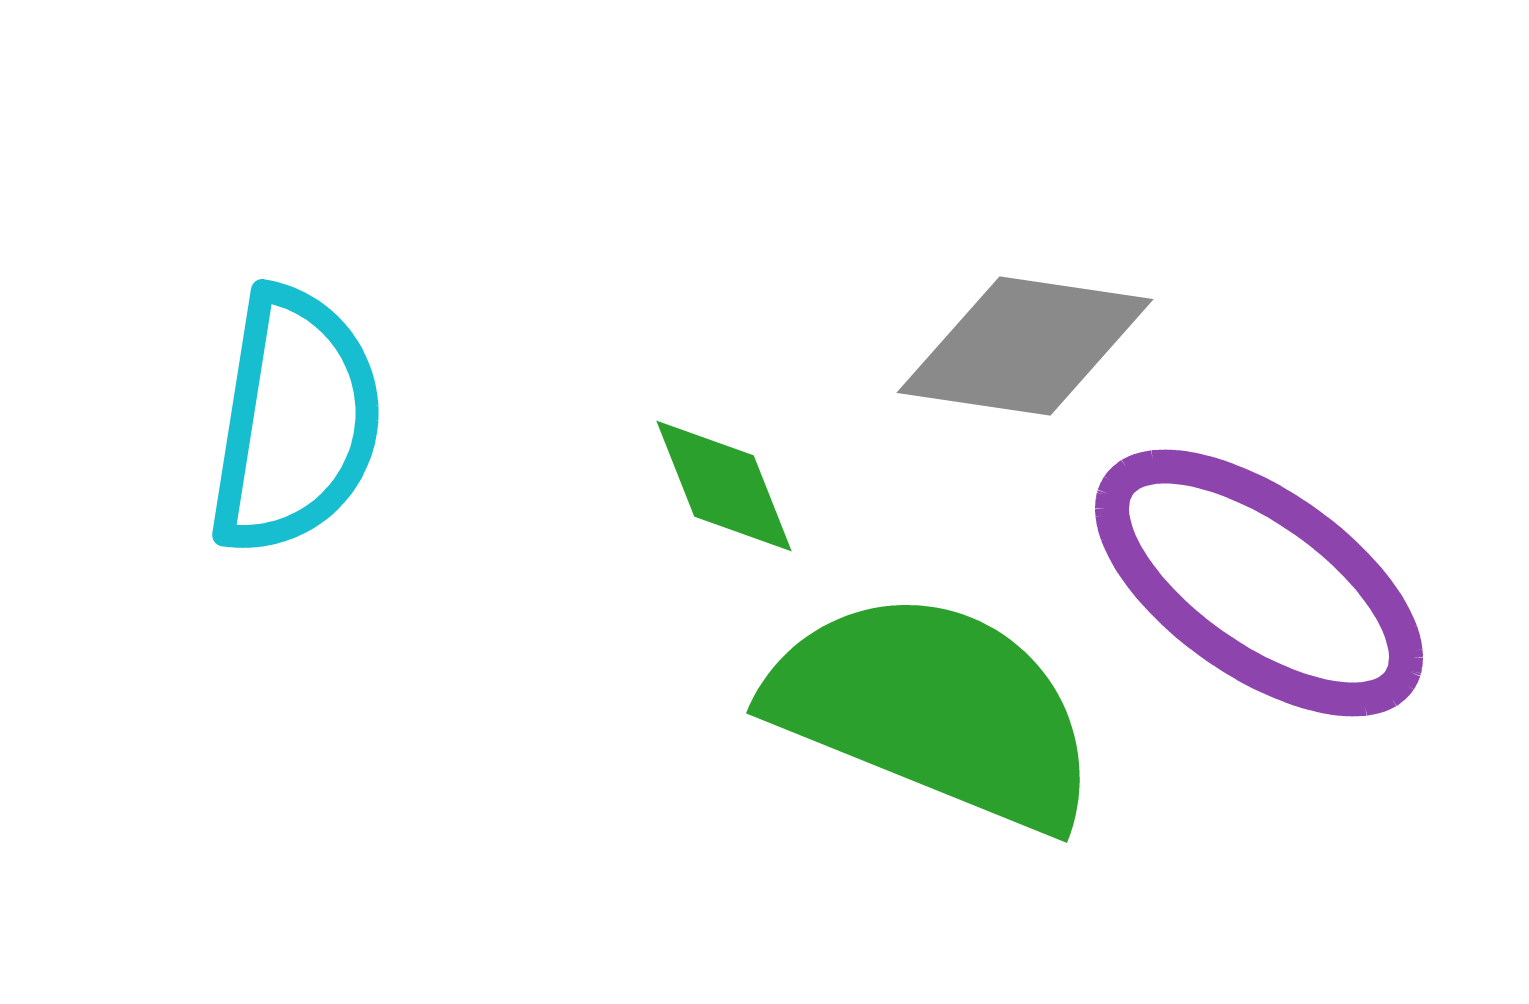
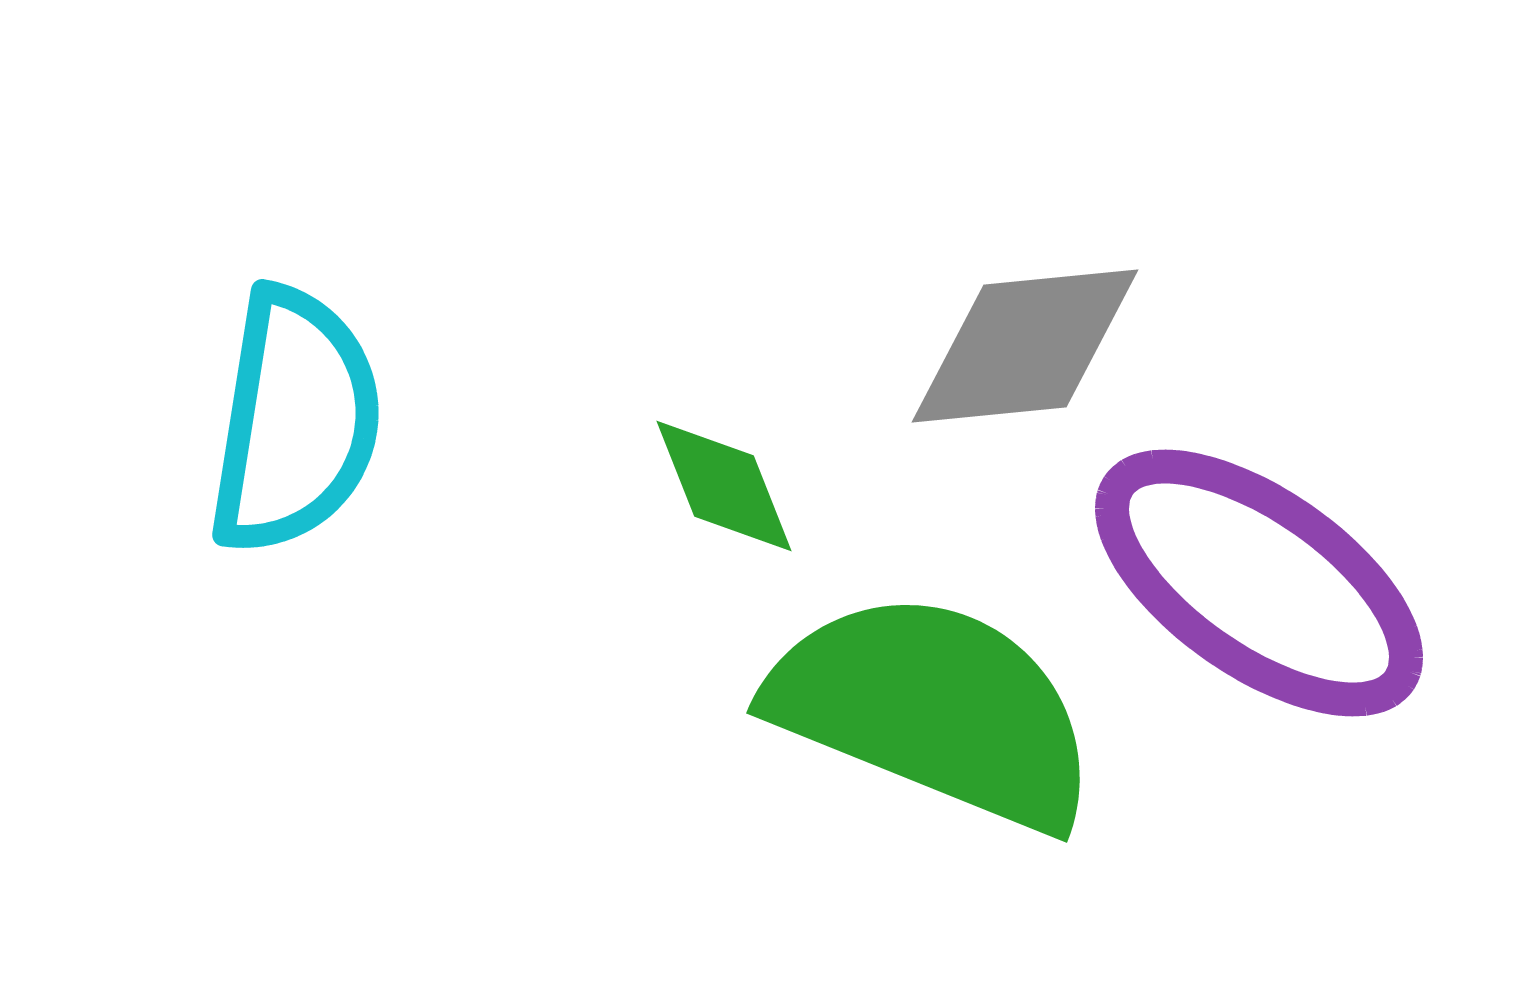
gray diamond: rotated 14 degrees counterclockwise
